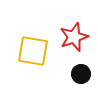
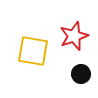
red star: moved 1 px up
